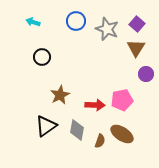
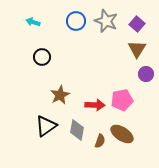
gray star: moved 1 px left, 8 px up
brown triangle: moved 1 px right, 1 px down
